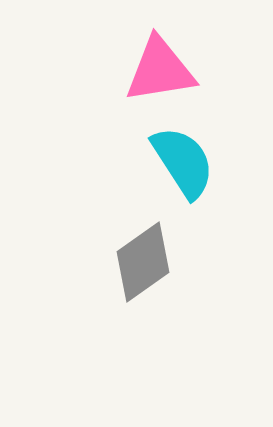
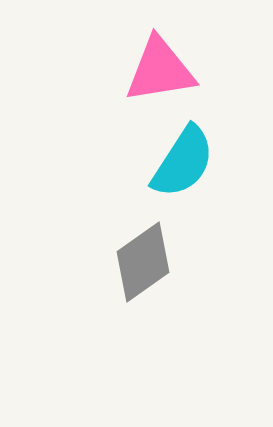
cyan semicircle: rotated 66 degrees clockwise
